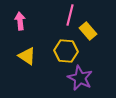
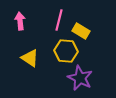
pink line: moved 11 px left, 5 px down
yellow rectangle: moved 7 px left; rotated 18 degrees counterclockwise
yellow triangle: moved 3 px right, 2 px down
